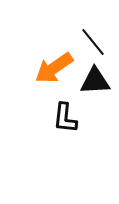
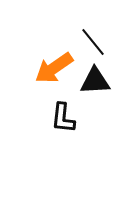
black L-shape: moved 2 px left
